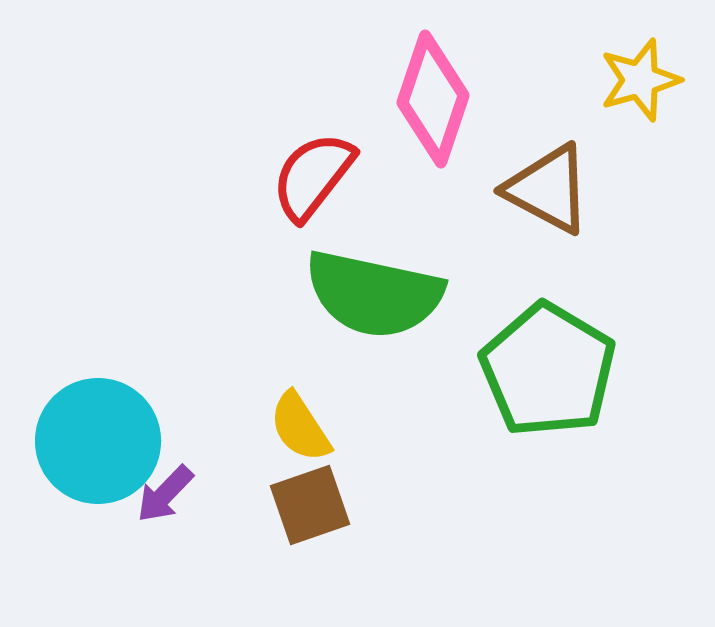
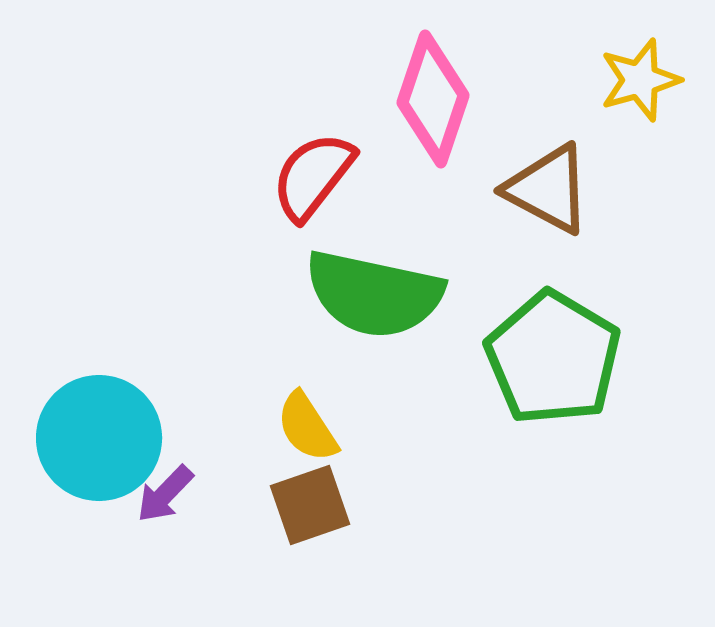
green pentagon: moved 5 px right, 12 px up
yellow semicircle: moved 7 px right
cyan circle: moved 1 px right, 3 px up
